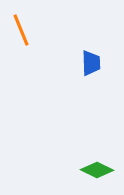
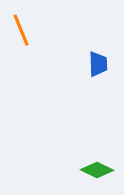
blue trapezoid: moved 7 px right, 1 px down
